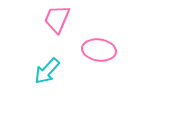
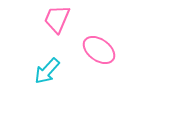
pink ellipse: rotated 28 degrees clockwise
